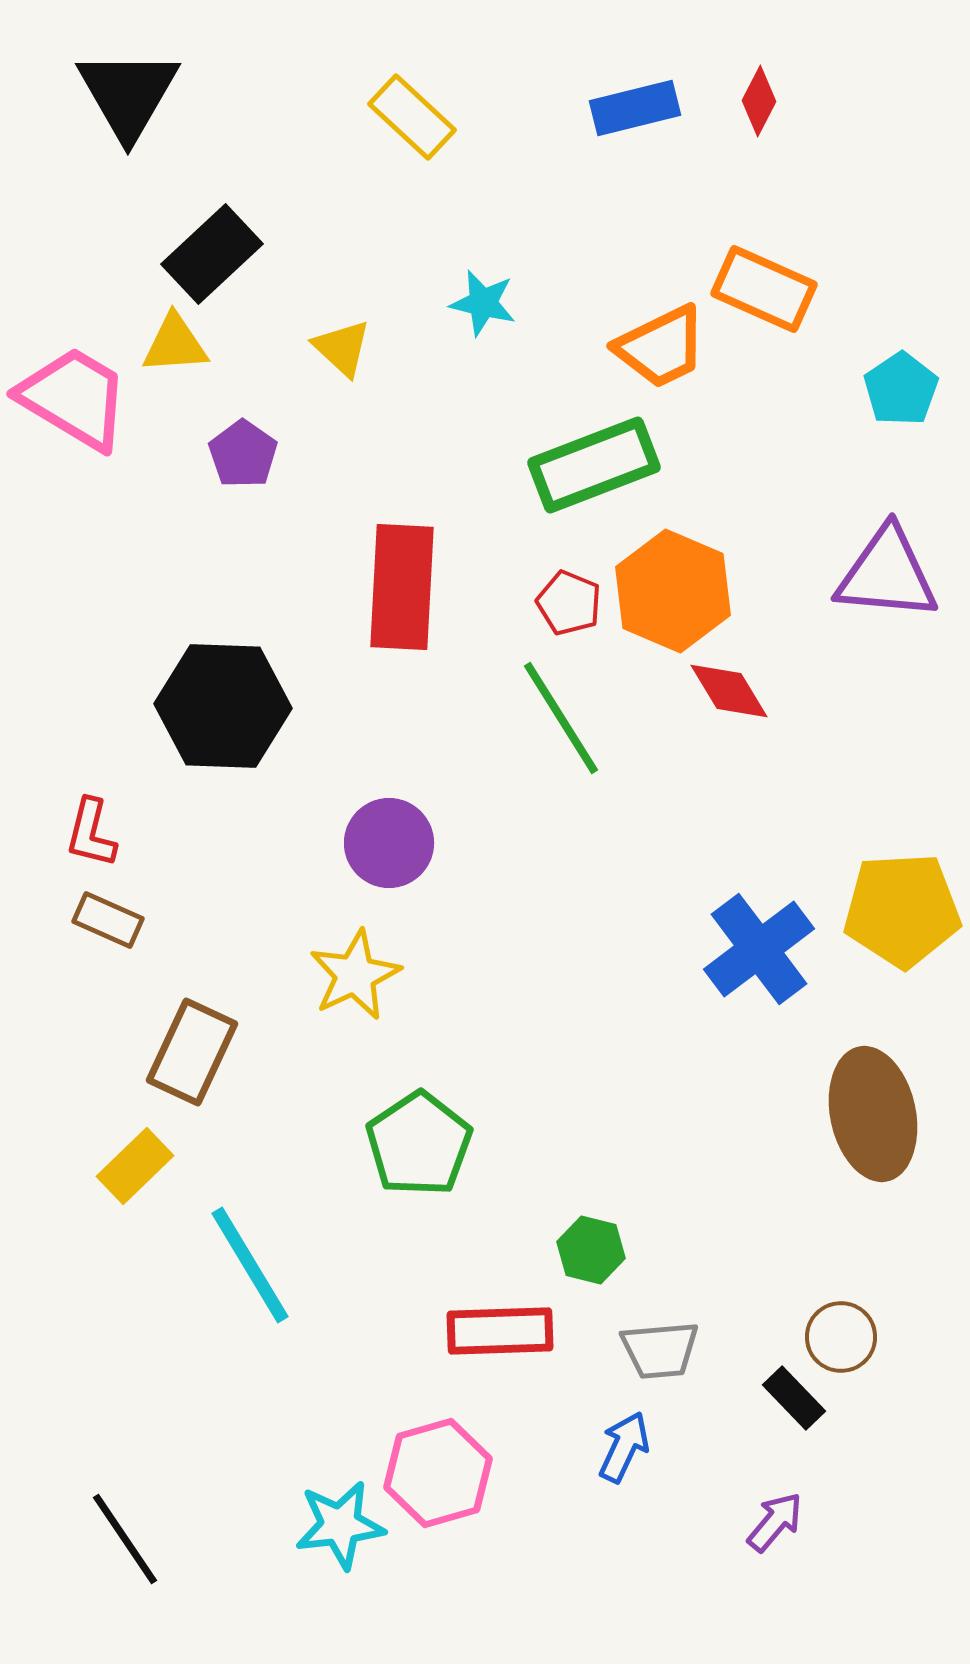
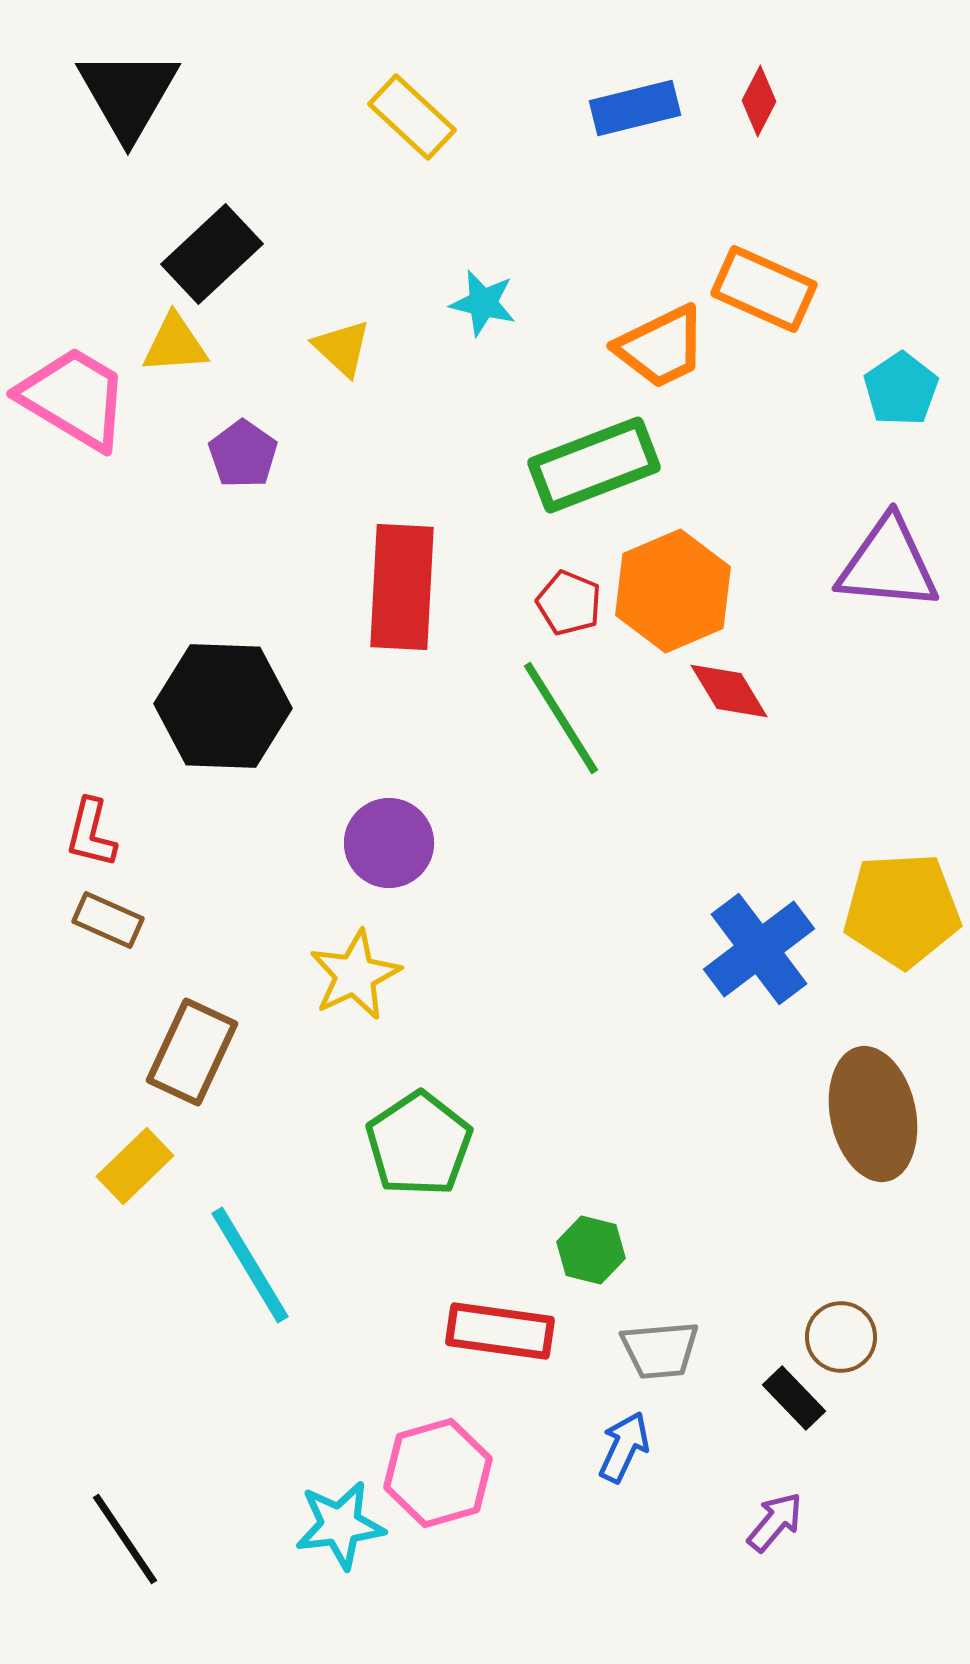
purple triangle at (887, 574): moved 1 px right, 10 px up
orange hexagon at (673, 591): rotated 14 degrees clockwise
red rectangle at (500, 1331): rotated 10 degrees clockwise
